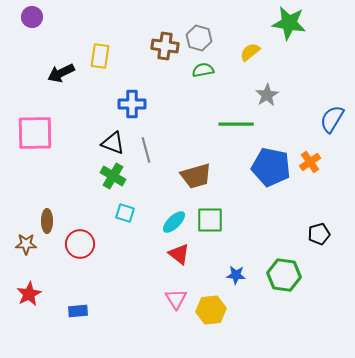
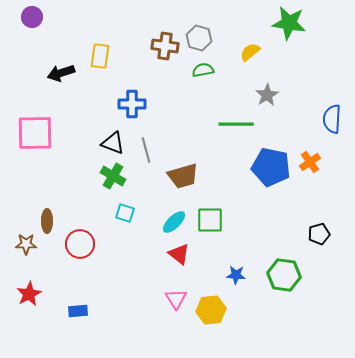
black arrow: rotated 8 degrees clockwise
blue semicircle: rotated 28 degrees counterclockwise
brown trapezoid: moved 13 px left
